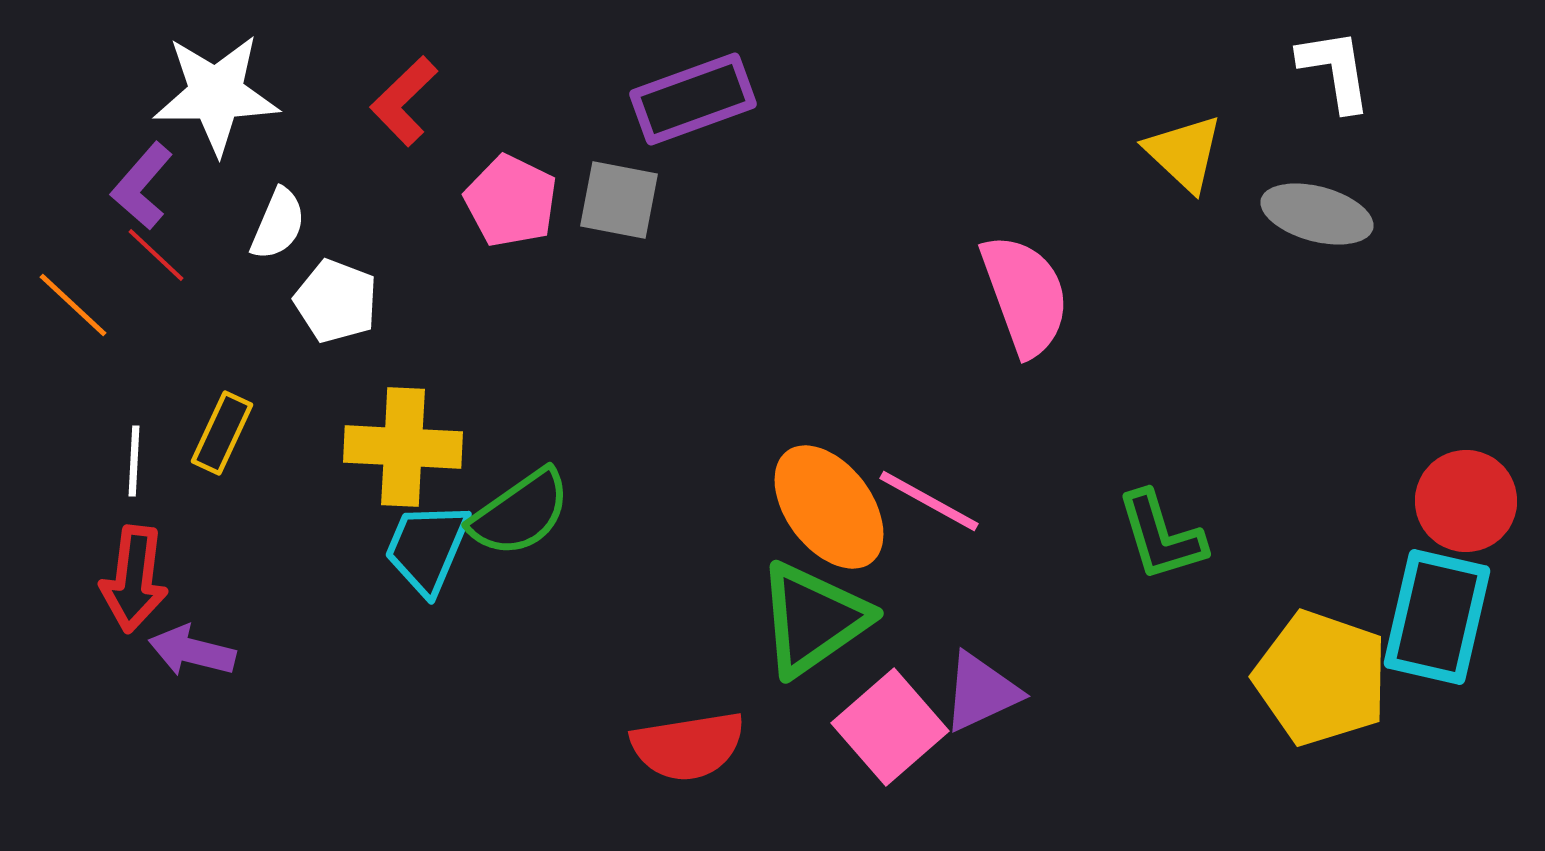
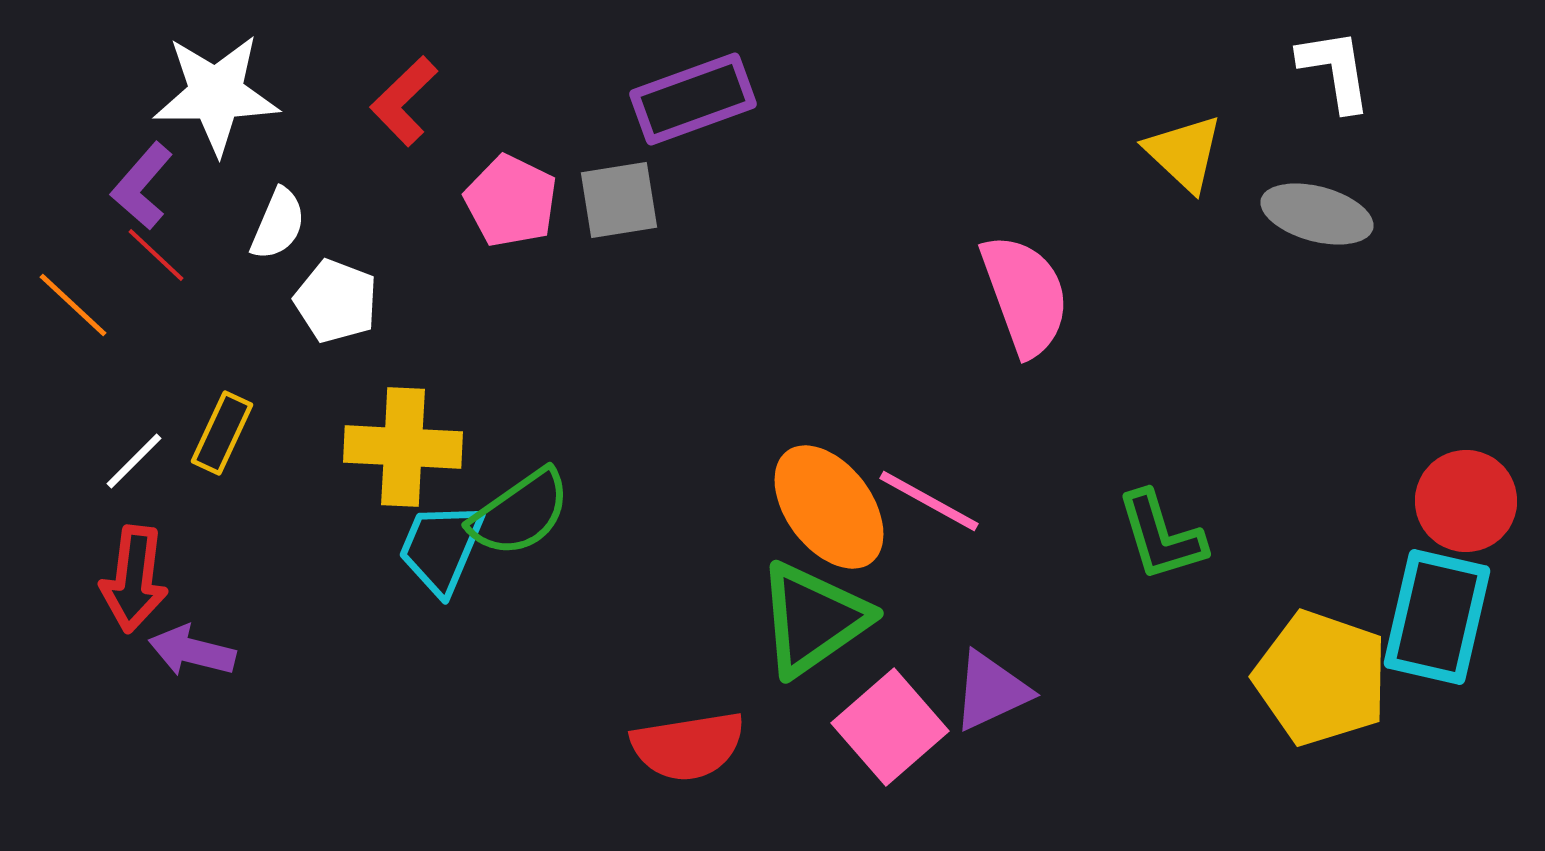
gray square: rotated 20 degrees counterclockwise
white line: rotated 42 degrees clockwise
cyan trapezoid: moved 14 px right
purple triangle: moved 10 px right, 1 px up
